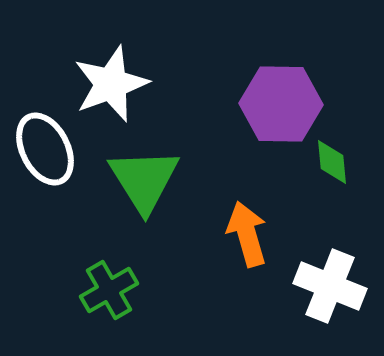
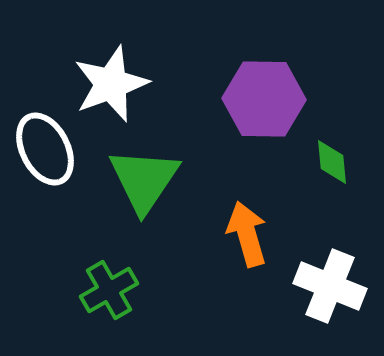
purple hexagon: moved 17 px left, 5 px up
green triangle: rotated 6 degrees clockwise
